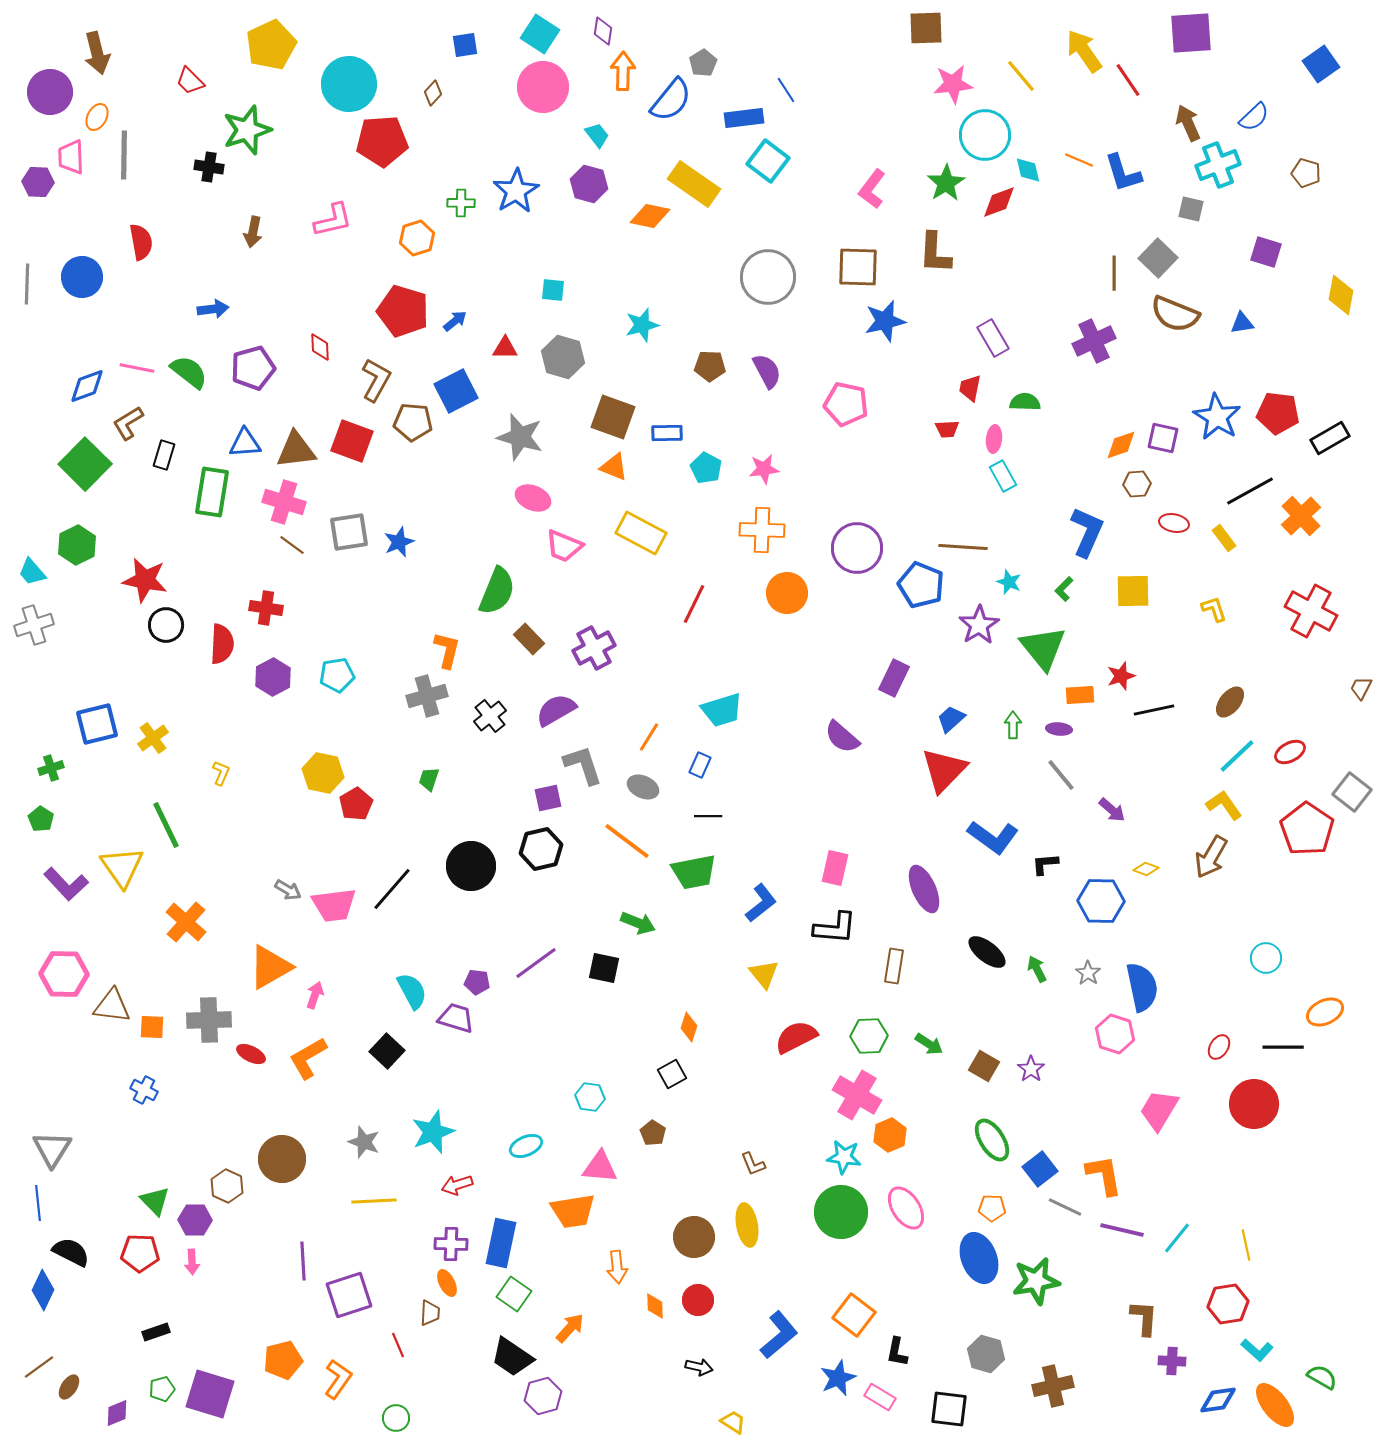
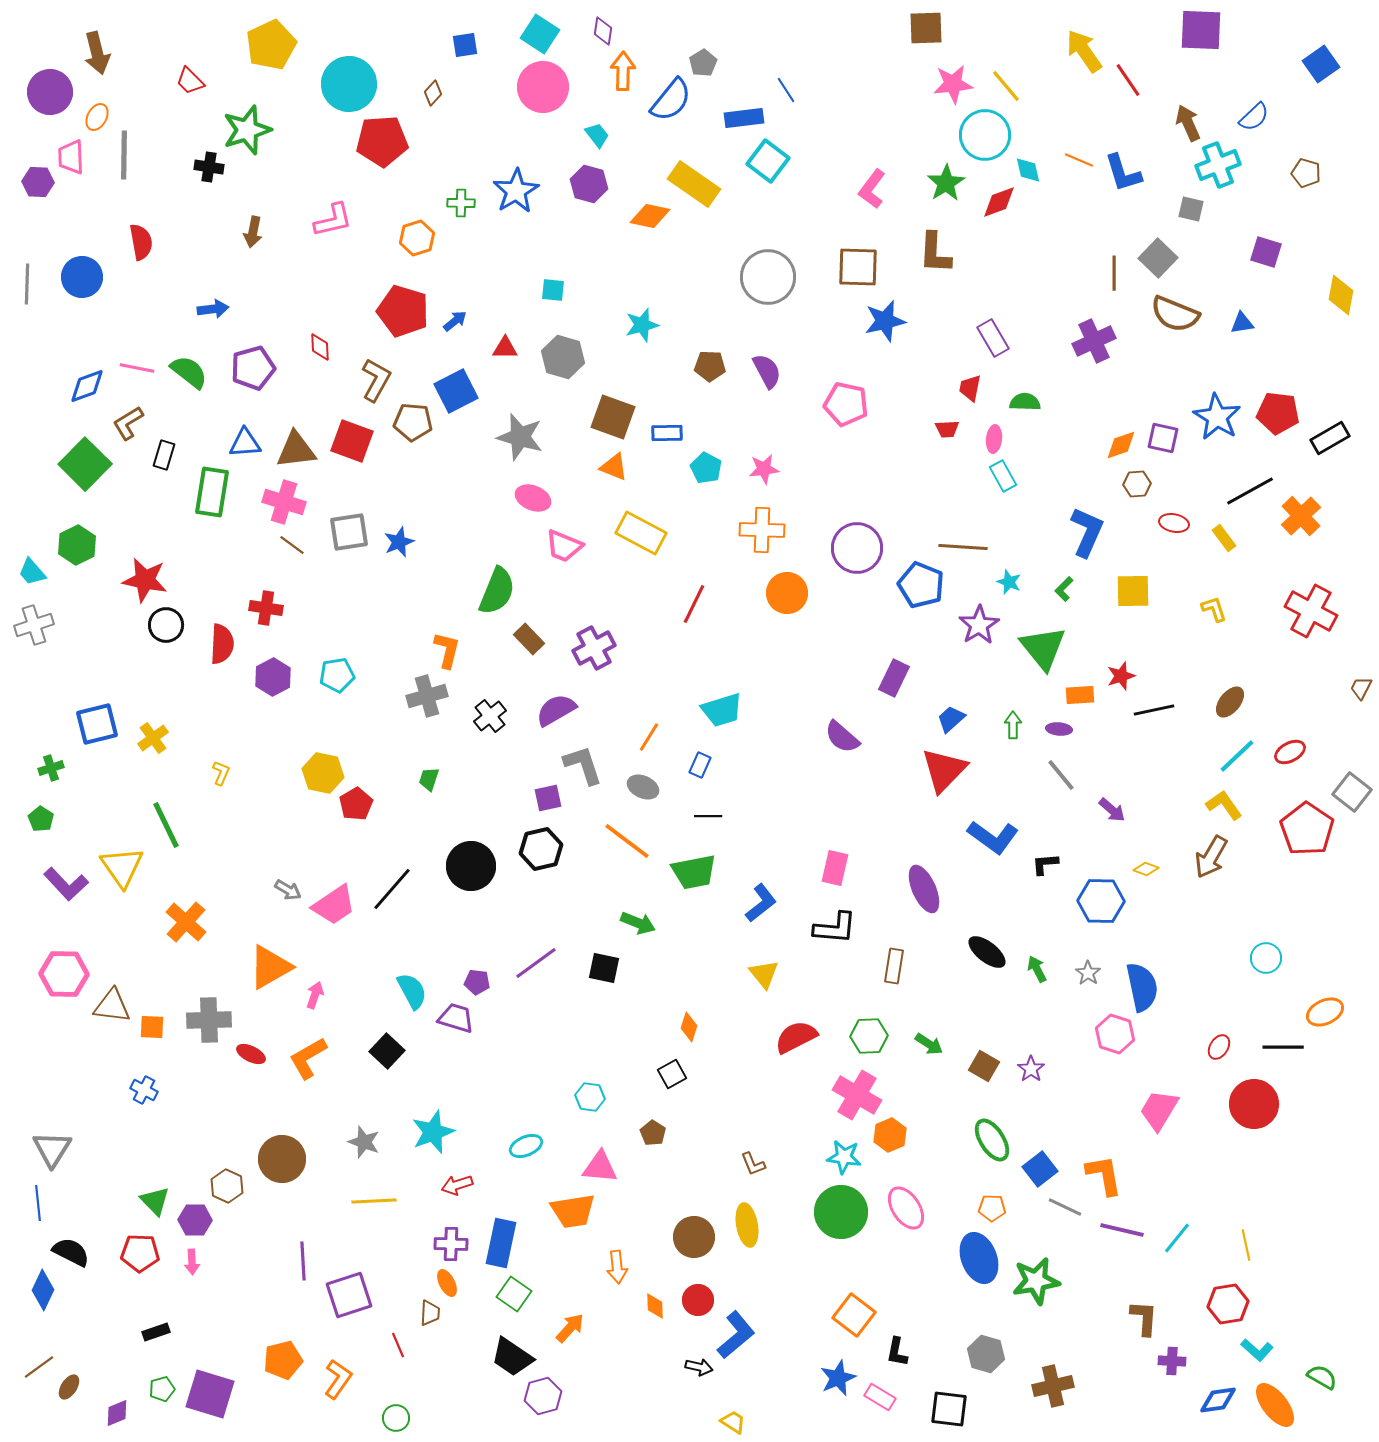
purple square at (1191, 33): moved 10 px right, 3 px up; rotated 6 degrees clockwise
yellow line at (1021, 76): moved 15 px left, 10 px down
pink trapezoid at (334, 905): rotated 27 degrees counterclockwise
blue L-shape at (779, 1335): moved 43 px left
